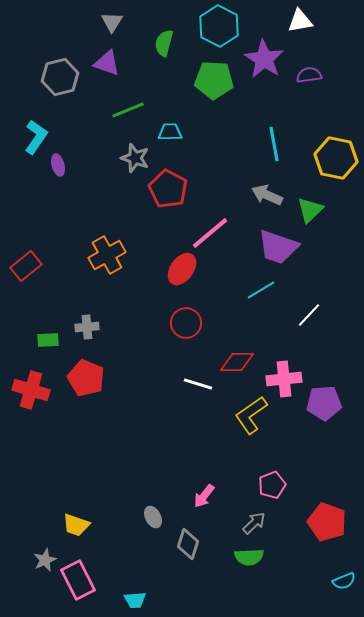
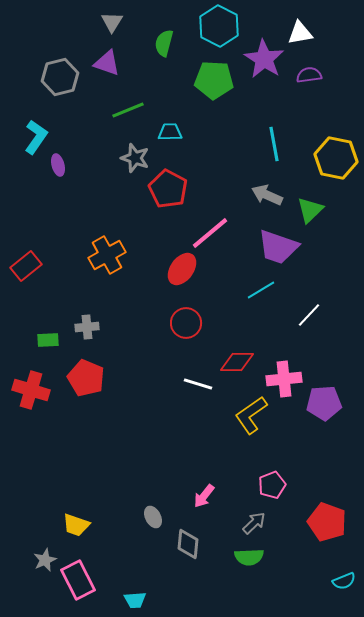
white triangle at (300, 21): moved 12 px down
gray diamond at (188, 544): rotated 12 degrees counterclockwise
